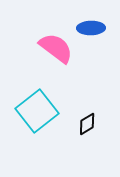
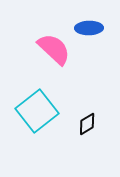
blue ellipse: moved 2 px left
pink semicircle: moved 2 px left, 1 px down; rotated 6 degrees clockwise
